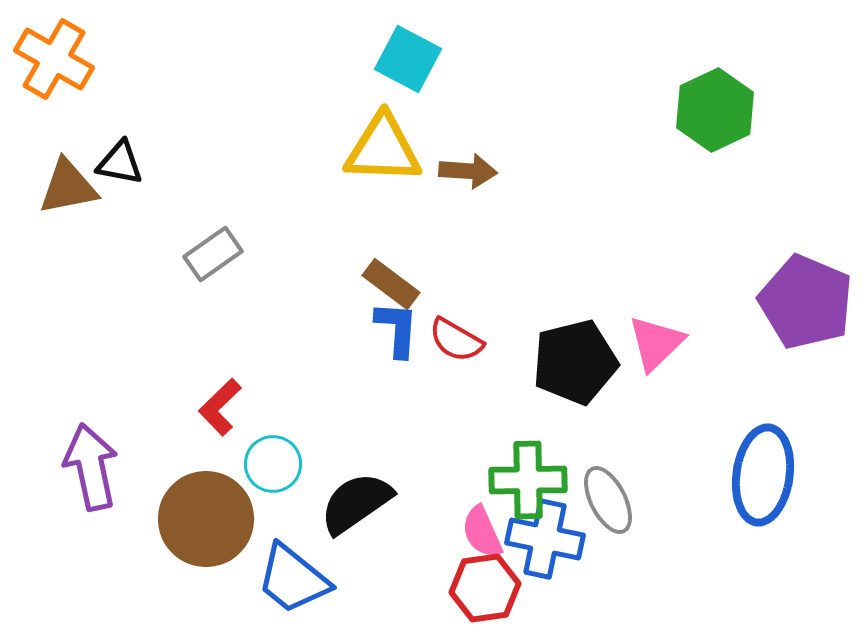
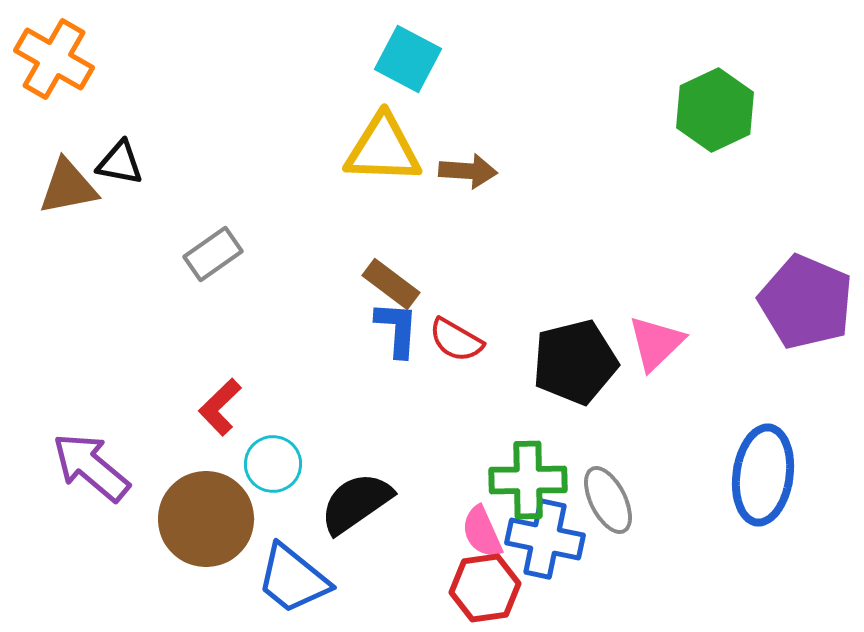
purple arrow: rotated 38 degrees counterclockwise
